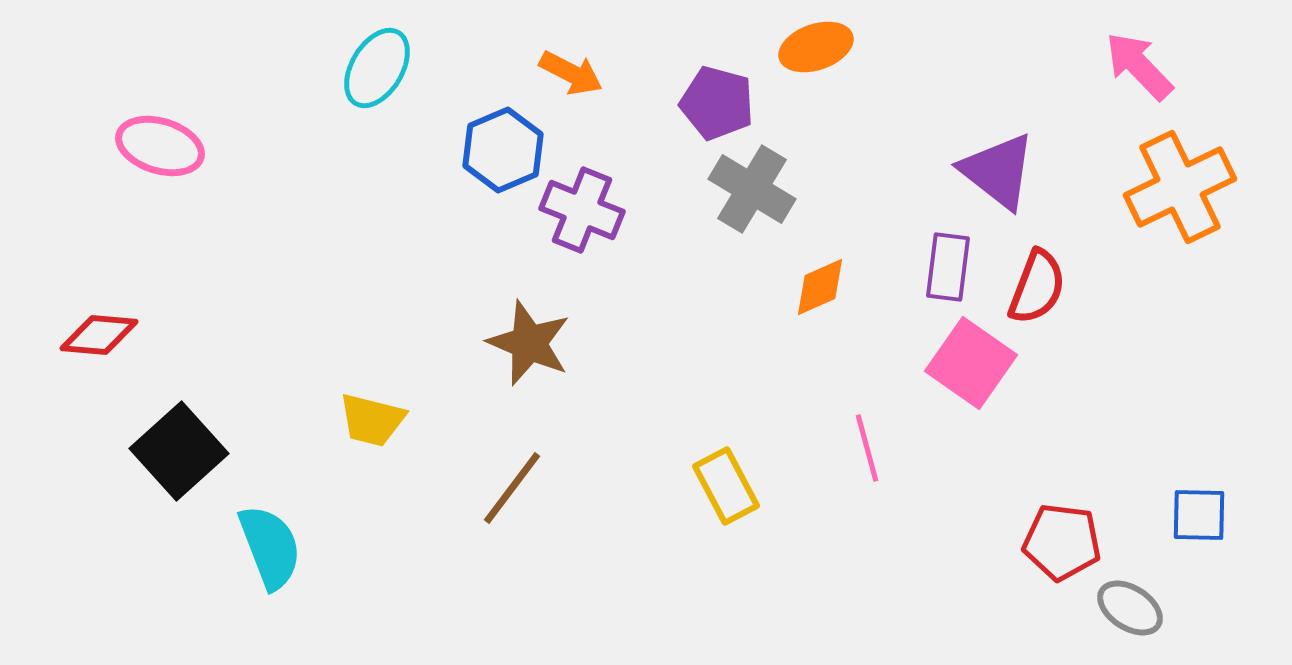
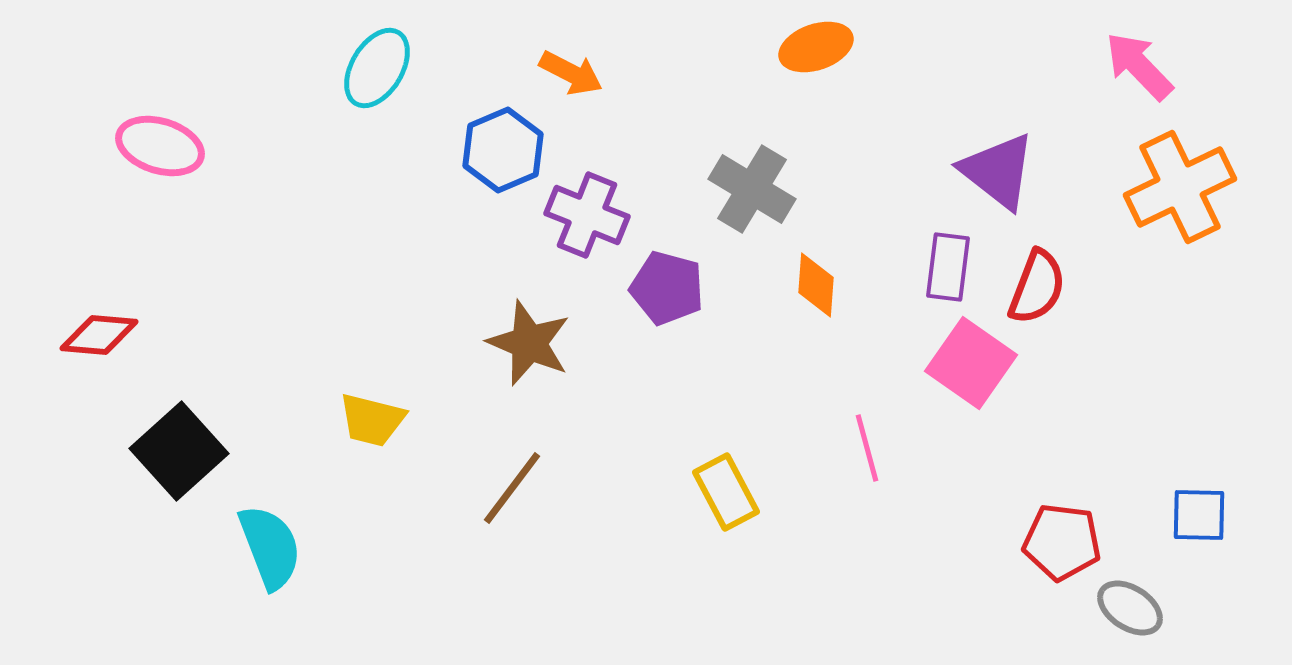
purple pentagon: moved 50 px left, 185 px down
purple cross: moved 5 px right, 5 px down
orange diamond: moved 4 px left, 2 px up; rotated 62 degrees counterclockwise
yellow rectangle: moved 6 px down
